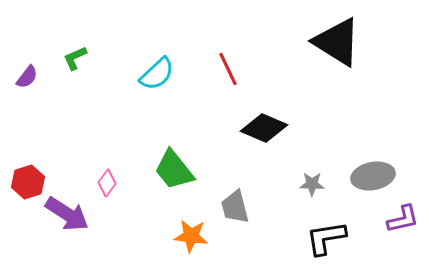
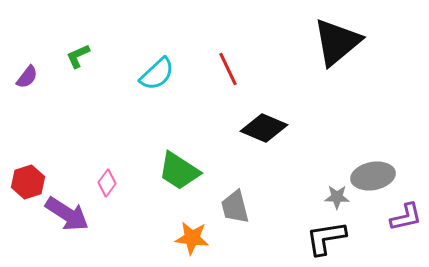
black triangle: rotated 48 degrees clockwise
green L-shape: moved 3 px right, 2 px up
green trapezoid: moved 5 px right, 1 px down; rotated 18 degrees counterclockwise
gray star: moved 25 px right, 13 px down
purple L-shape: moved 3 px right, 2 px up
orange star: moved 1 px right, 2 px down
